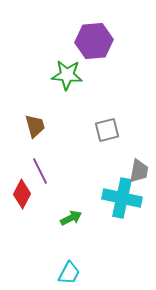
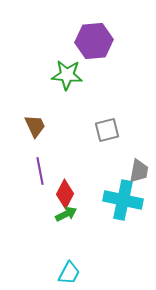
brown trapezoid: rotated 10 degrees counterclockwise
purple line: rotated 16 degrees clockwise
red diamond: moved 43 px right
cyan cross: moved 1 px right, 2 px down
green arrow: moved 5 px left, 4 px up
